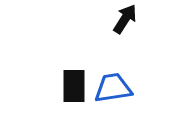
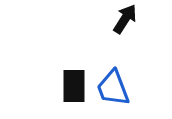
blue trapezoid: rotated 102 degrees counterclockwise
